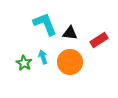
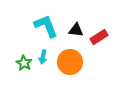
cyan L-shape: moved 1 px right, 2 px down
black triangle: moved 6 px right, 3 px up
red rectangle: moved 3 px up
cyan arrow: rotated 152 degrees counterclockwise
